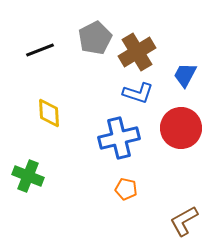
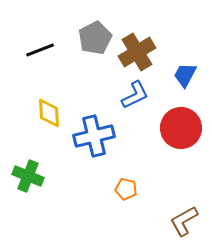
blue L-shape: moved 3 px left, 2 px down; rotated 44 degrees counterclockwise
blue cross: moved 25 px left, 2 px up
